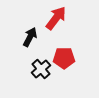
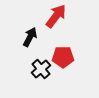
red arrow: moved 2 px up
red pentagon: moved 1 px left, 1 px up
